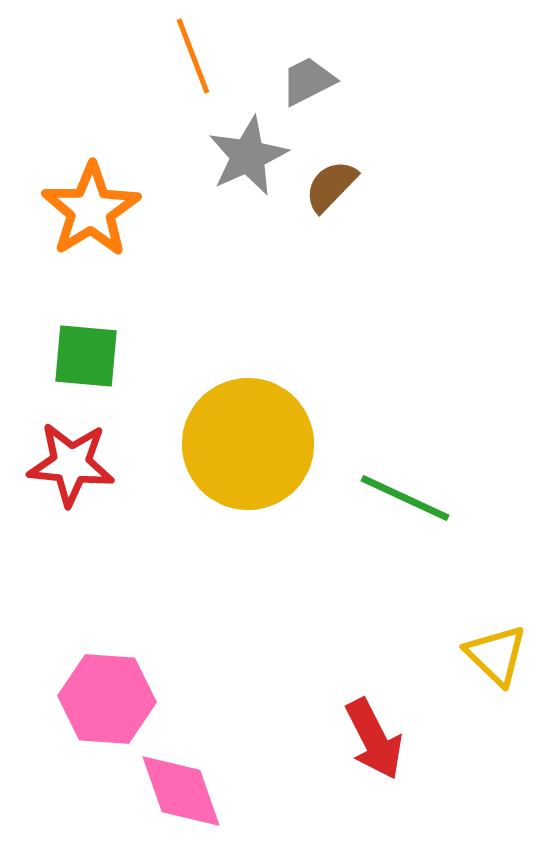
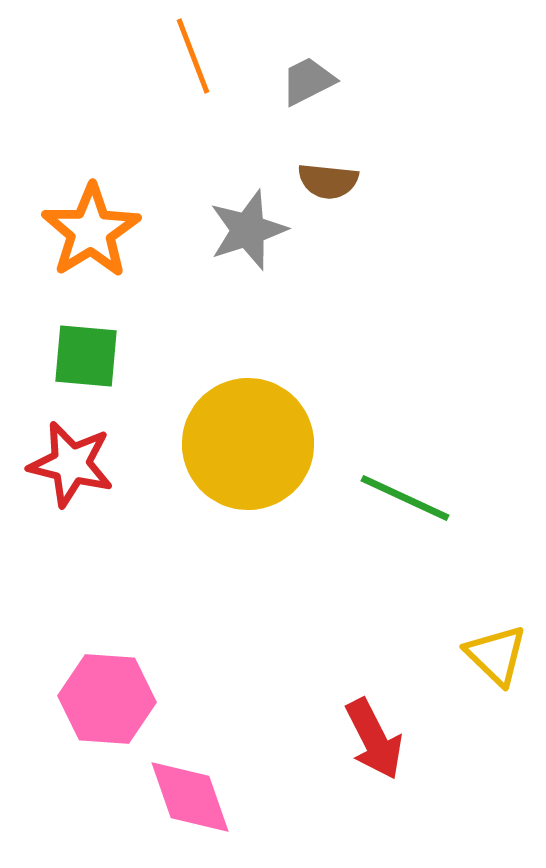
gray star: moved 74 px down; rotated 6 degrees clockwise
brown semicircle: moved 3 px left, 5 px up; rotated 128 degrees counterclockwise
orange star: moved 21 px down
red star: rotated 8 degrees clockwise
pink diamond: moved 9 px right, 6 px down
